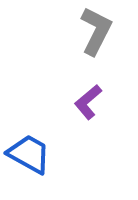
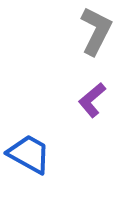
purple L-shape: moved 4 px right, 2 px up
